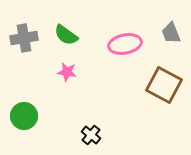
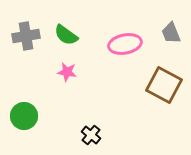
gray cross: moved 2 px right, 2 px up
